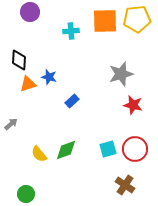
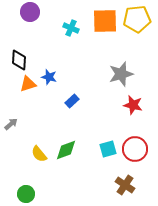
cyan cross: moved 3 px up; rotated 28 degrees clockwise
